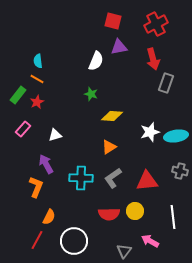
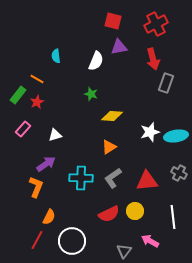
cyan semicircle: moved 18 px right, 5 px up
purple arrow: rotated 84 degrees clockwise
gray cross: moved 1 px left, 2 px down; rotated 14 degrees clockwise
red semicircle: rotated 25 degrees counterclockwise
white circle: moved 2 px left
